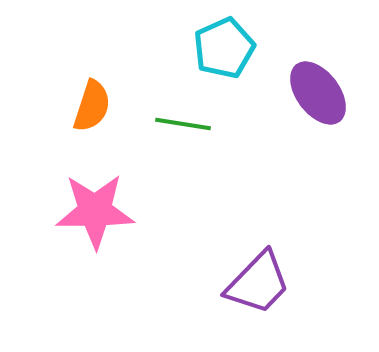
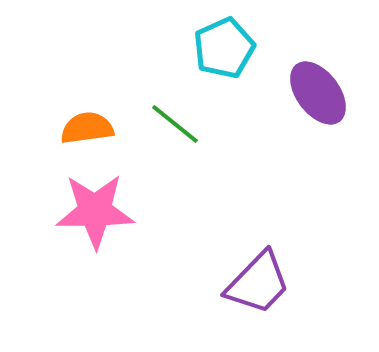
orange semicircle: moved 5 px left, 22 px down; rotated 116 degrees counterclockwise
green line: moved 8 px left; rotated 30 degrees clockwise
